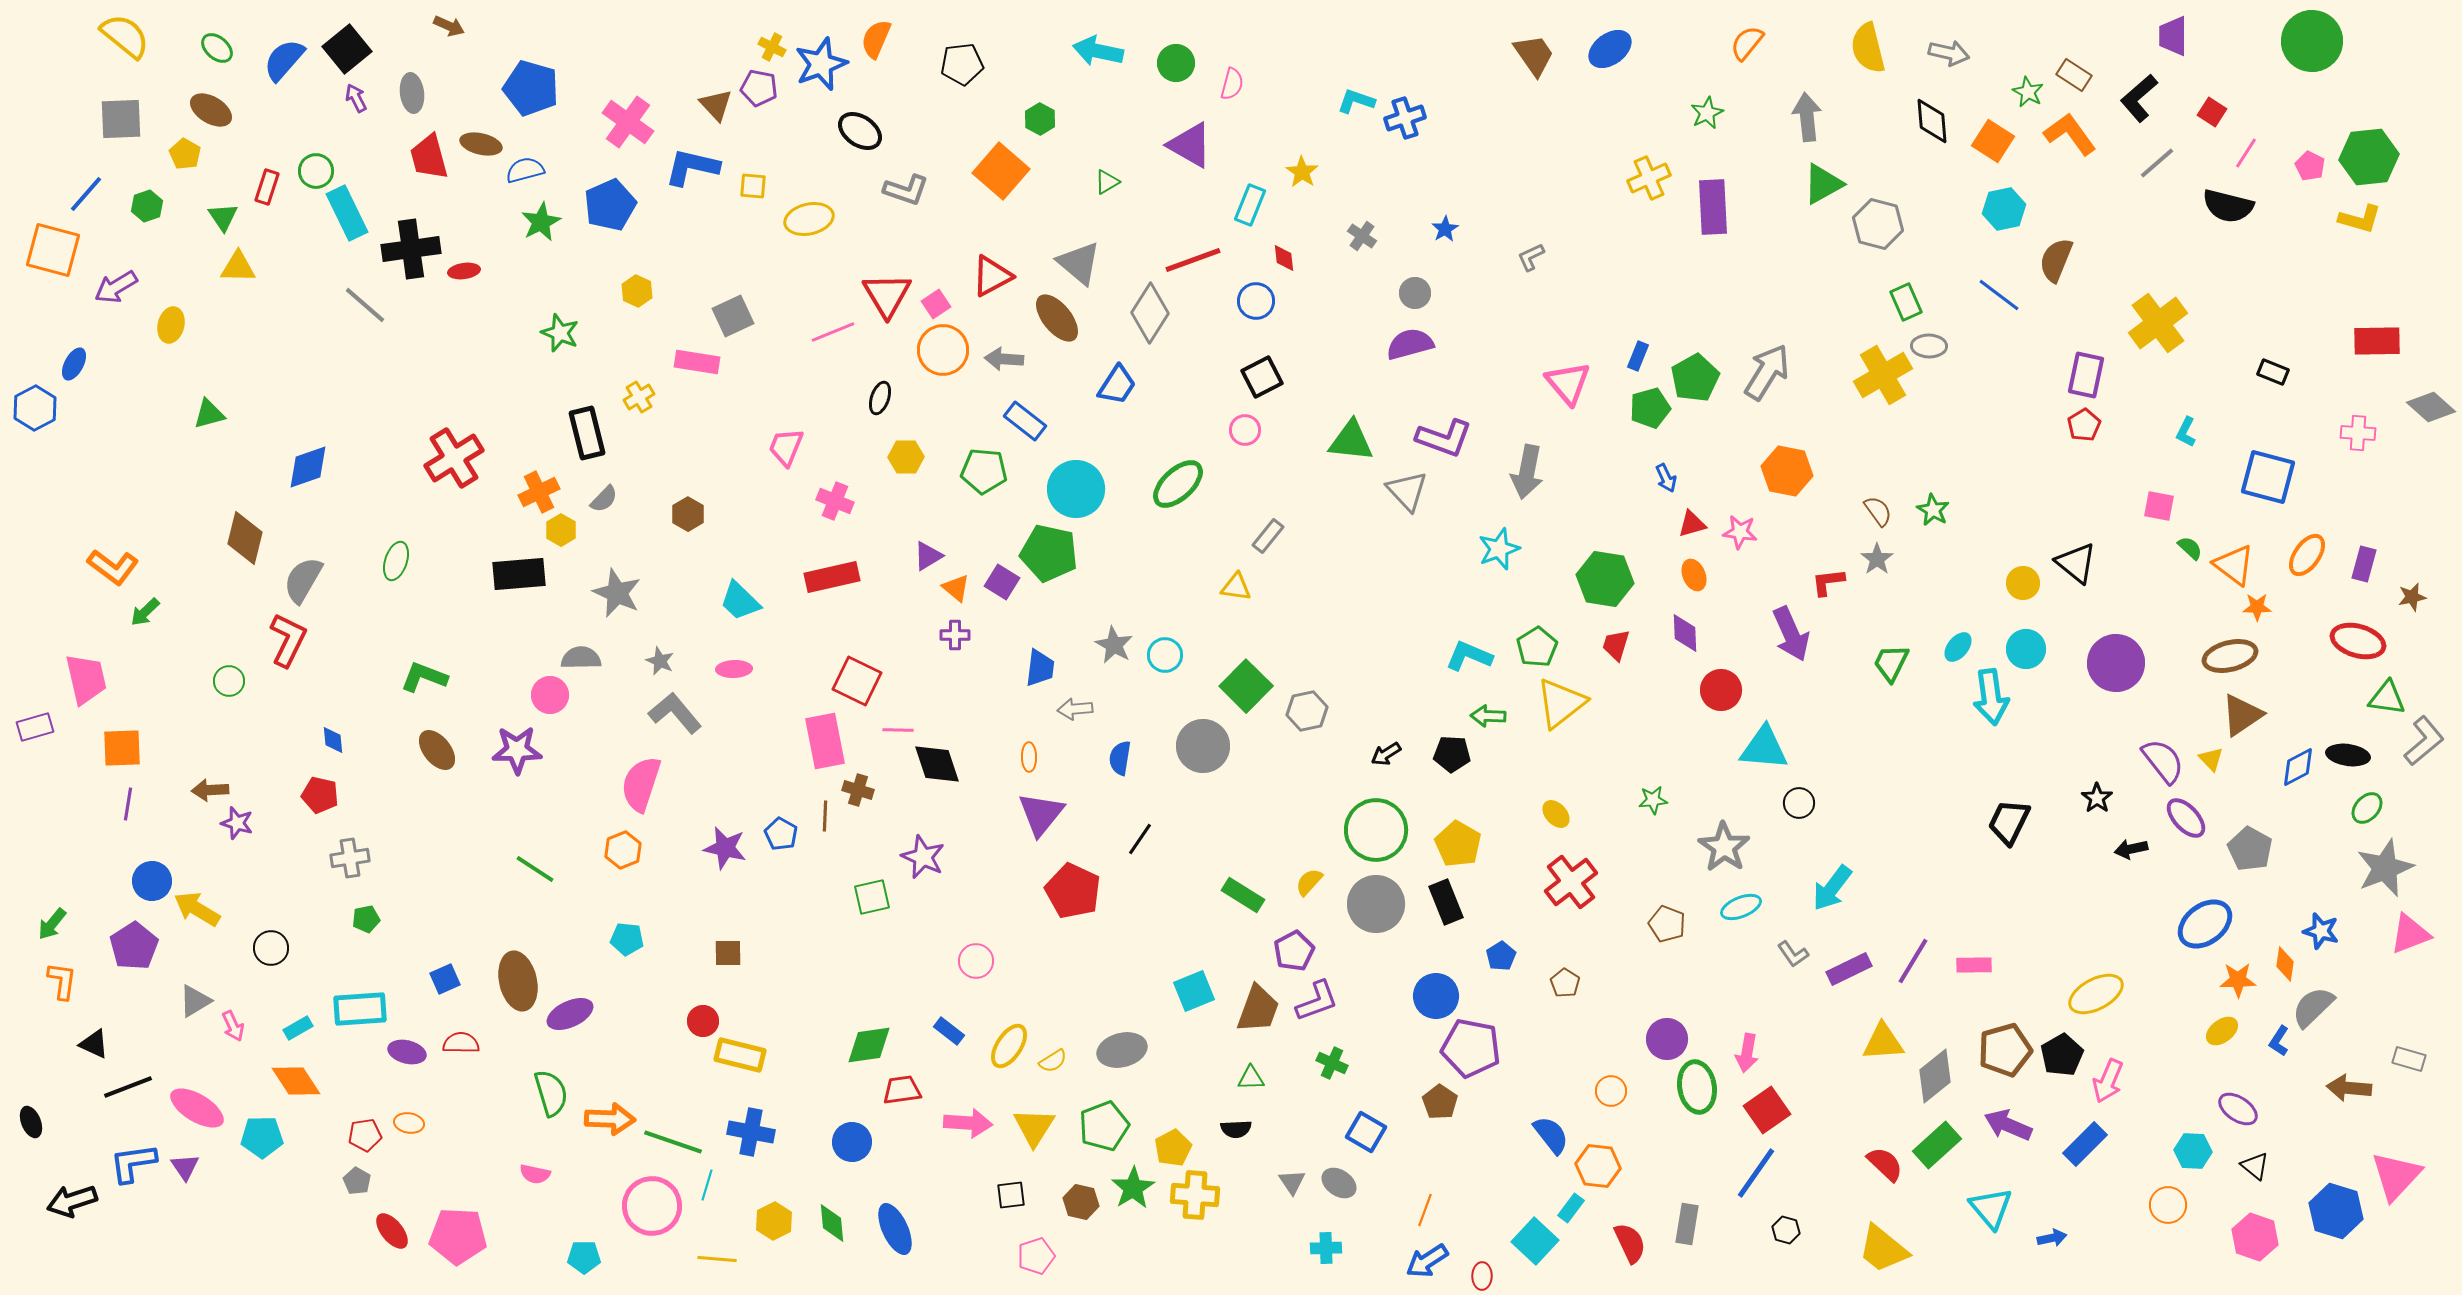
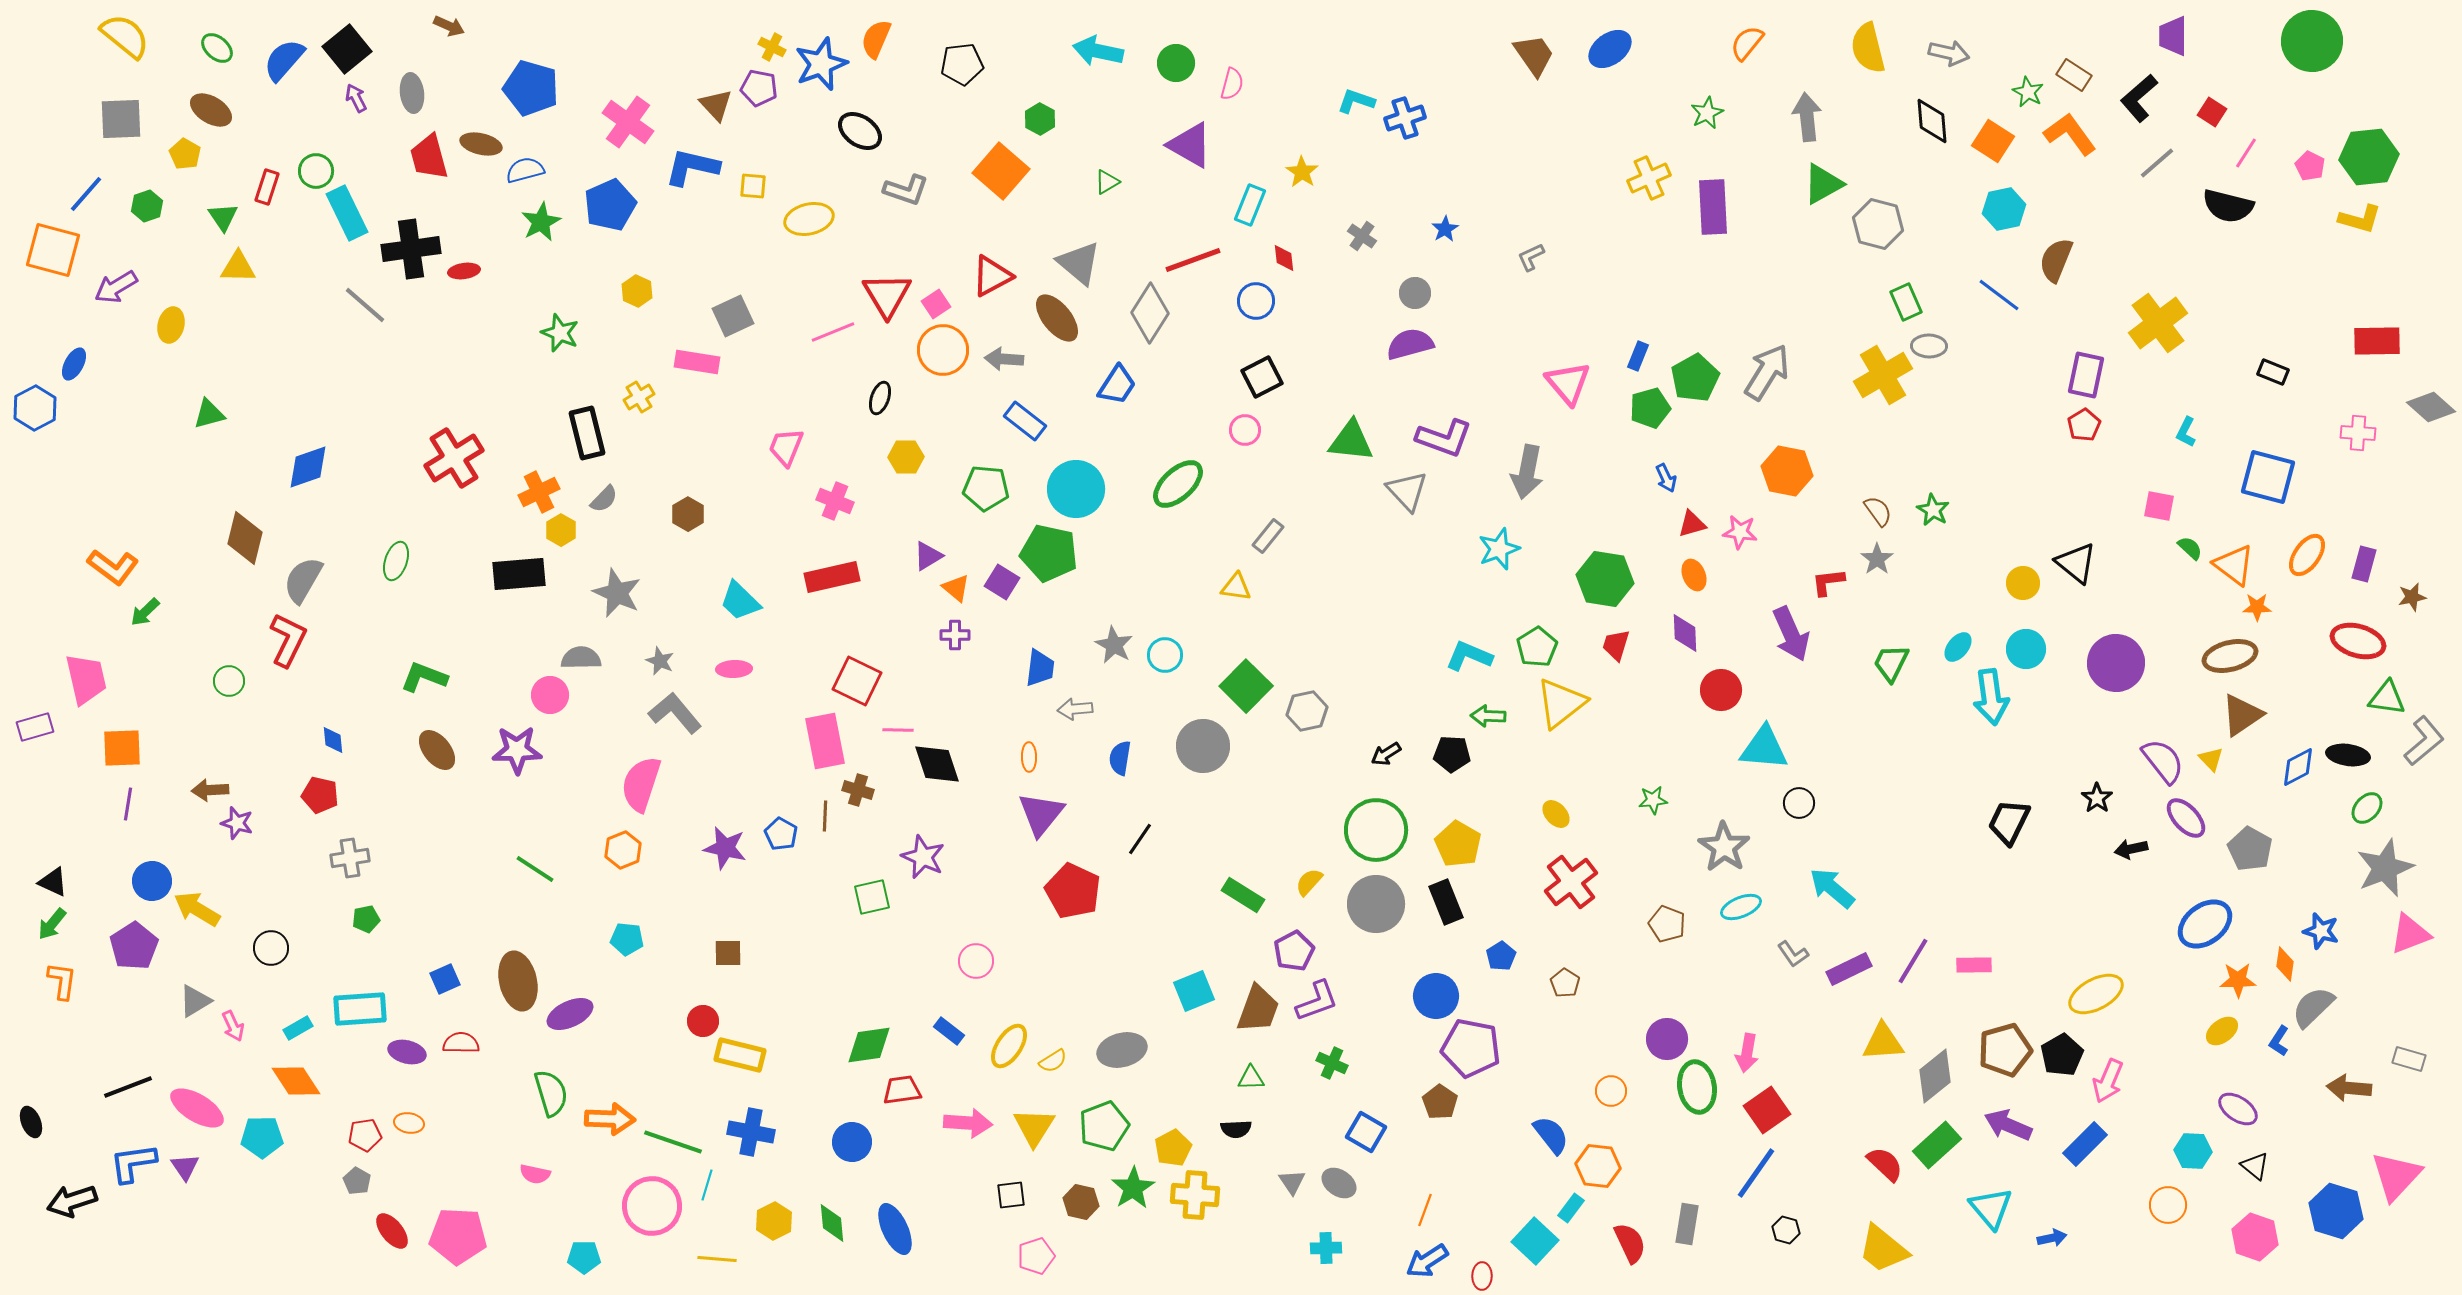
green pentagon at (984, 471): moved 2 px right, 17 px down
cyan arrow at (1832, 888): rotated 93 degrees clockwise
black triangle at (94, 1044): moved 41 px left, 162 px up
